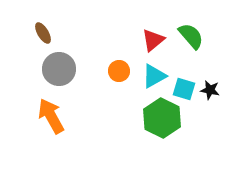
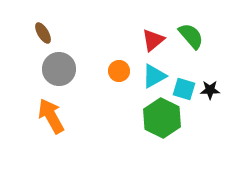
black star: rotated 12 degrees counterclockwise
